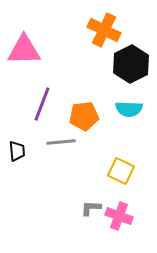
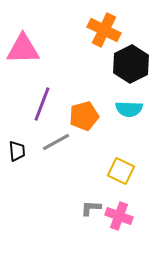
pink triangle: moved 1 px left, 1 px up
orange pentagon: rotated 8 degrees counterclockwise
gray line: moved 5 px left; rotated 24 degrees counterclockwise
